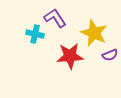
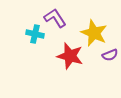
red star: rotated 20 degrees clockwise
